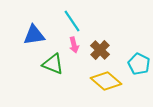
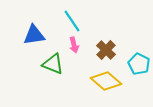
brown cross: moved 6 px right
